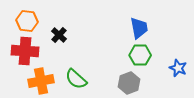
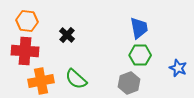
black cross: moved 8 px right
